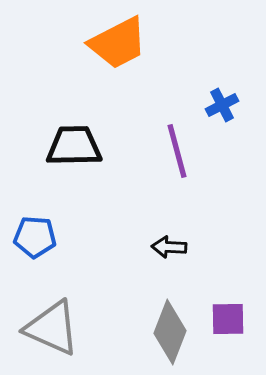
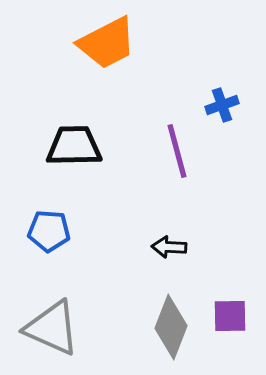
orange trapezoid: moved 11 px left
blue cross: rotated 8 degrees clockwise
blue pentagon: moved 14 px right, 6 px up
purple square: moved 2 px right, 3 px up
gray diamond: moved 1 px right, 5 px up
